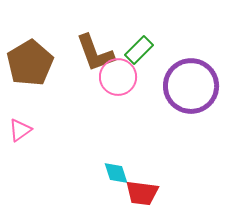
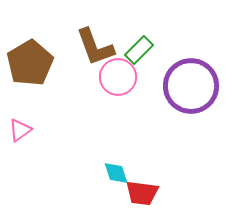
brown L-shape: moved 6 px up
